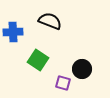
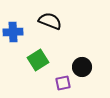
green square: rotated 25 degrees clockwise
black circle: moved 2 px up
purple square: rotated 28 degrees counterclockwise
